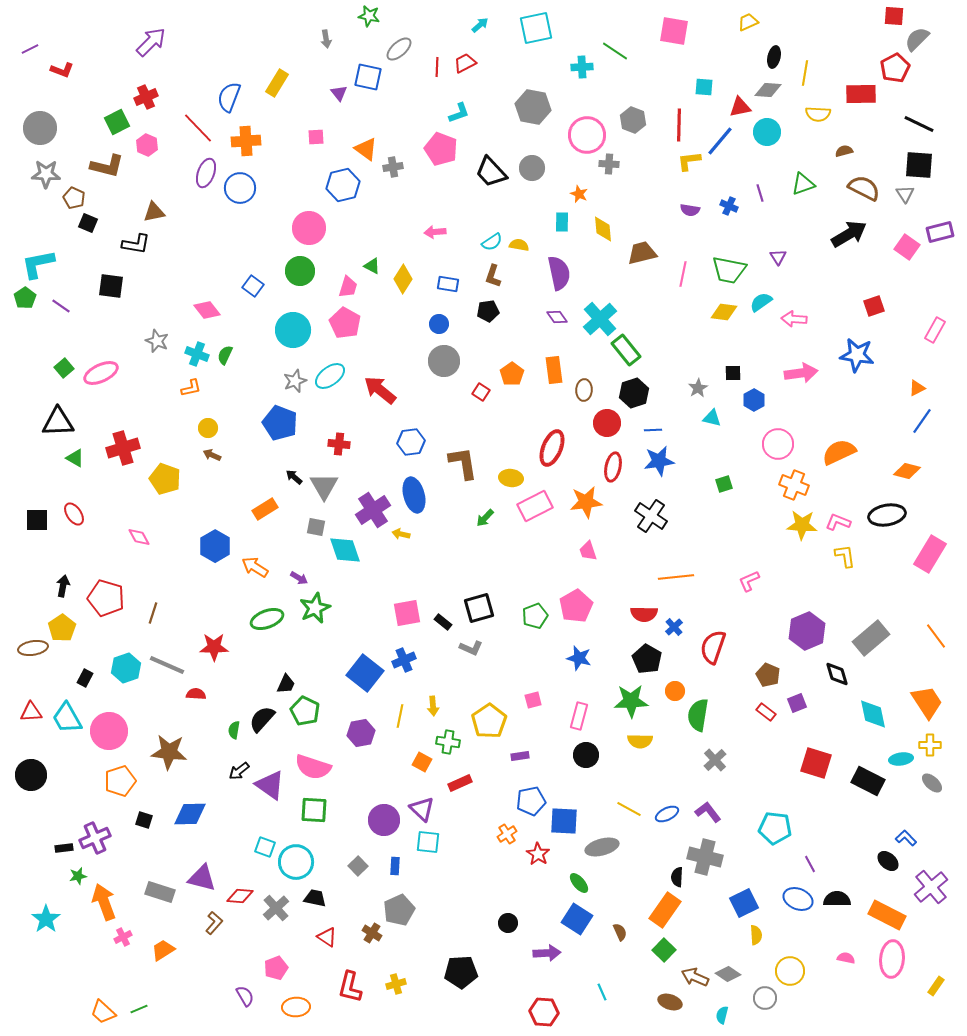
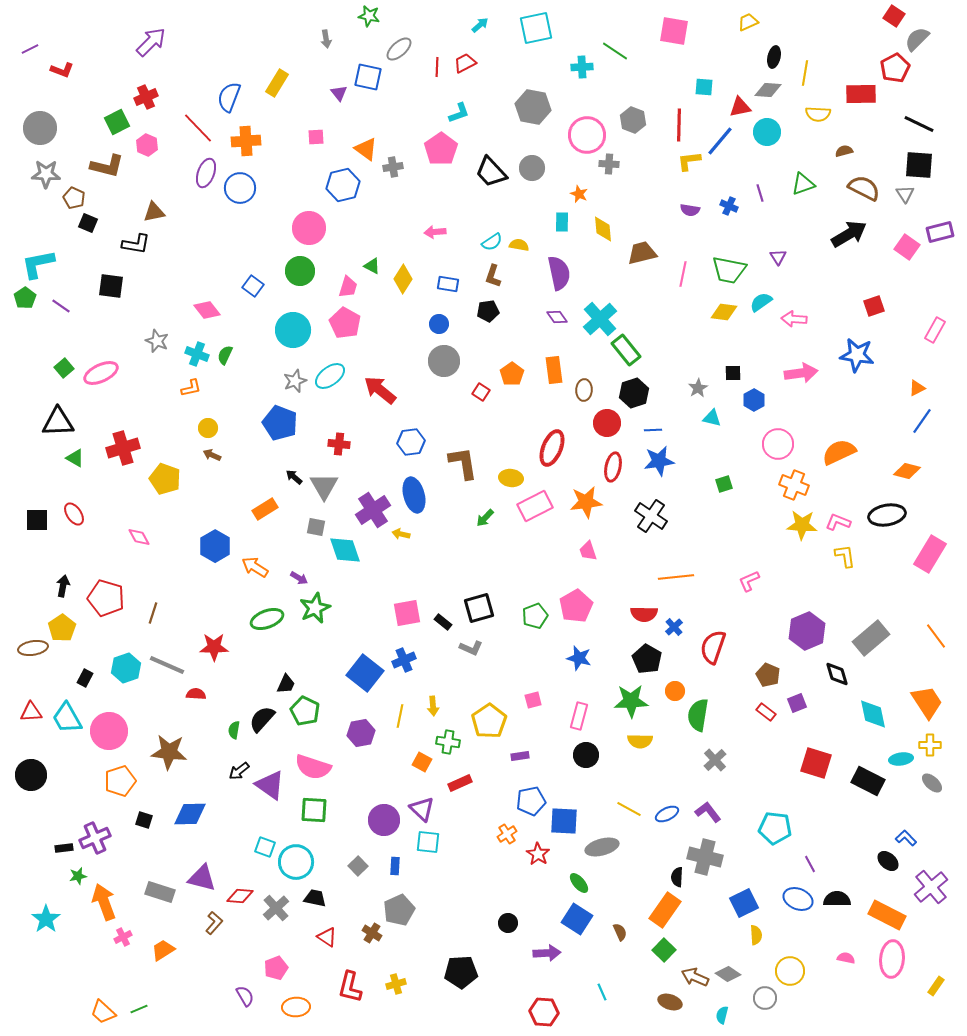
red square at (894, 16): rotated 30 degrees clockwise
pink pentagon at (441, 149): rotated 16 degrees clockwise
